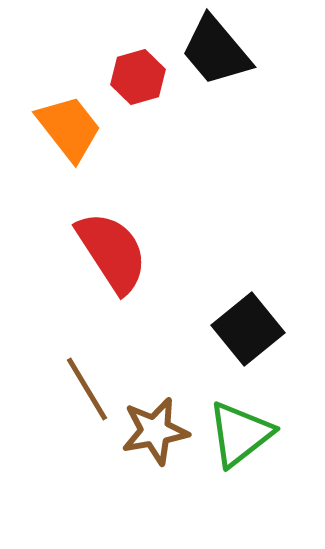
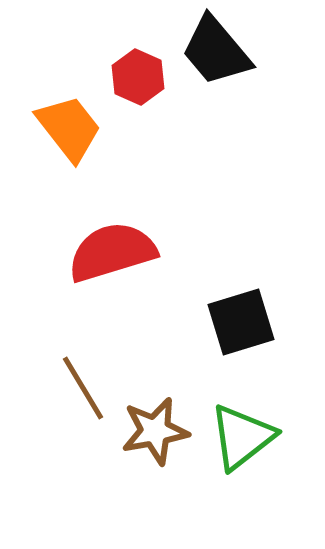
red hexagon: rotated 20 degrees counterclockwise
red semicircle: rotated 74 degrees counterclockwise
black square: moved 7 px left, 7 px up; rotated 22 degrees clockwise
brown line: moved 4 px left, 1 px up
green triangle: moved 2 px right, 3 px down
